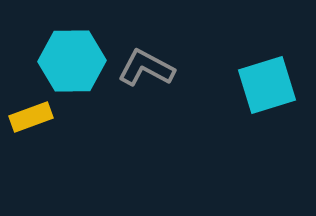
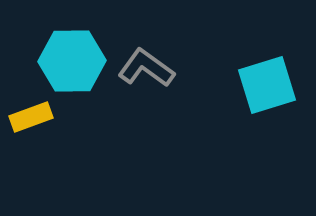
gray L-shape: rotated 8 degrees clockwise
